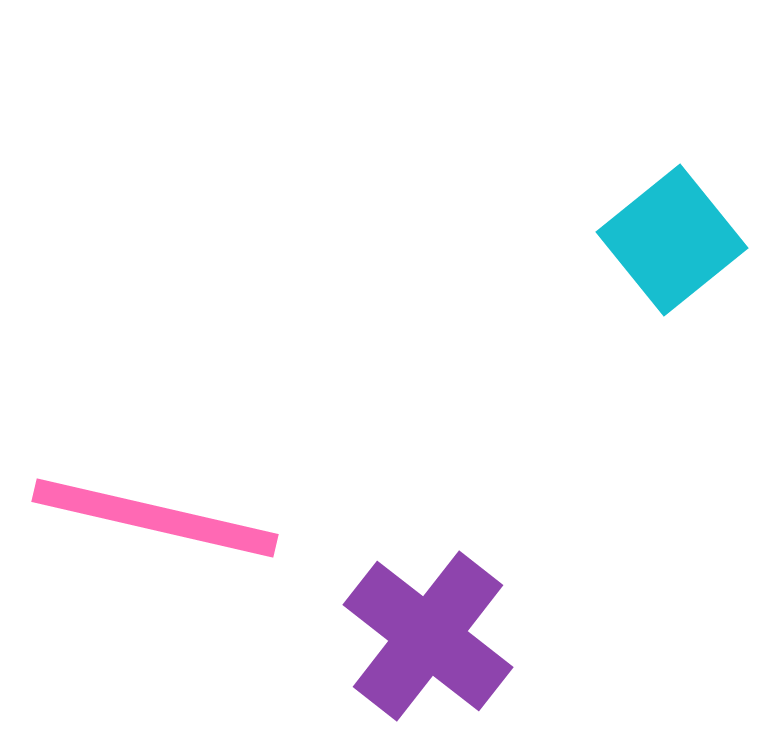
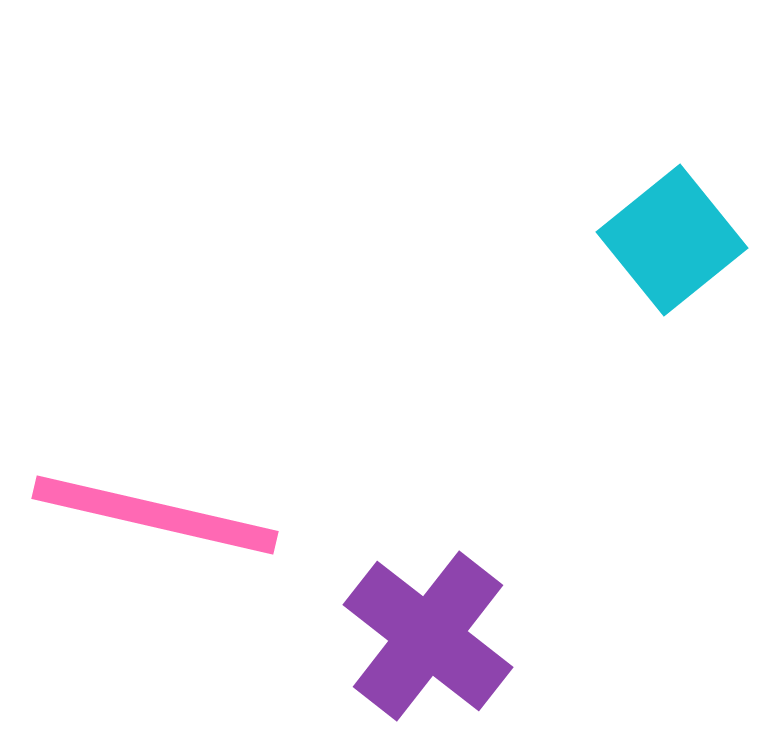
pink line: moved 3 px up
